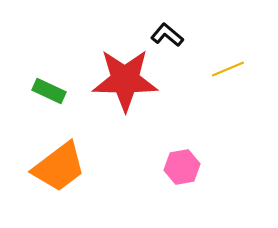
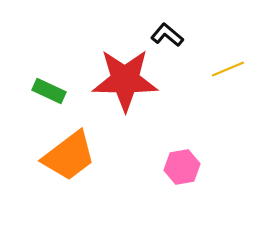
orange trapezoid: moved 10 px right, 11 px up
